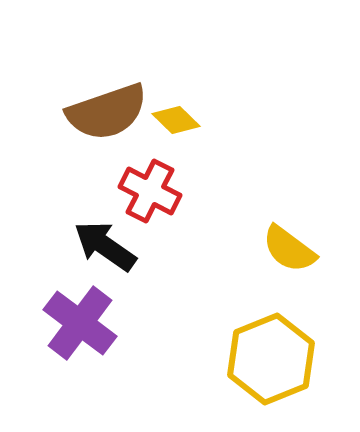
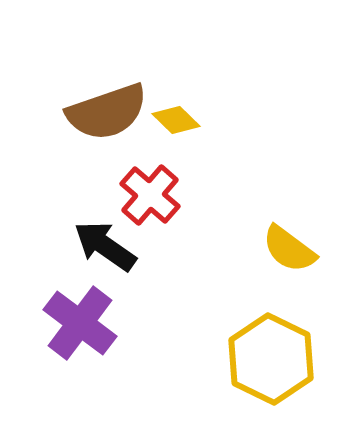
red cross: moved 4 px down; rotated 14 degrees clockwise
yellow hexagon: rotated 12 degrees counterclockwise
